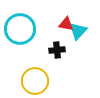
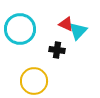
red triangle: rotated 14 degrees clockwise
black cross: rotated 14 degrees clockwise
yellow circle: moved 1 px left
